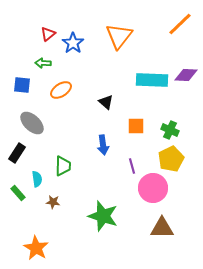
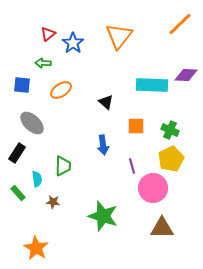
cyan rectangle: moved 5 px down
